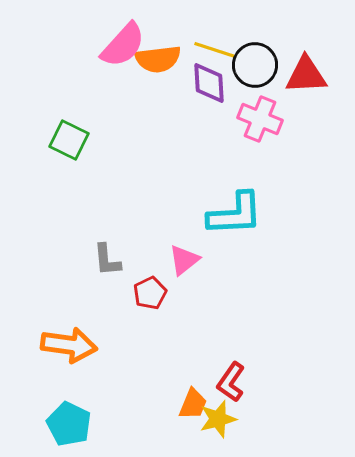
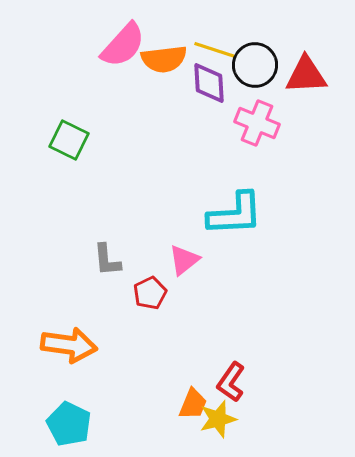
orange semicircle: moved 6 px right
pink cross: moved 3 px left, 4 px down
